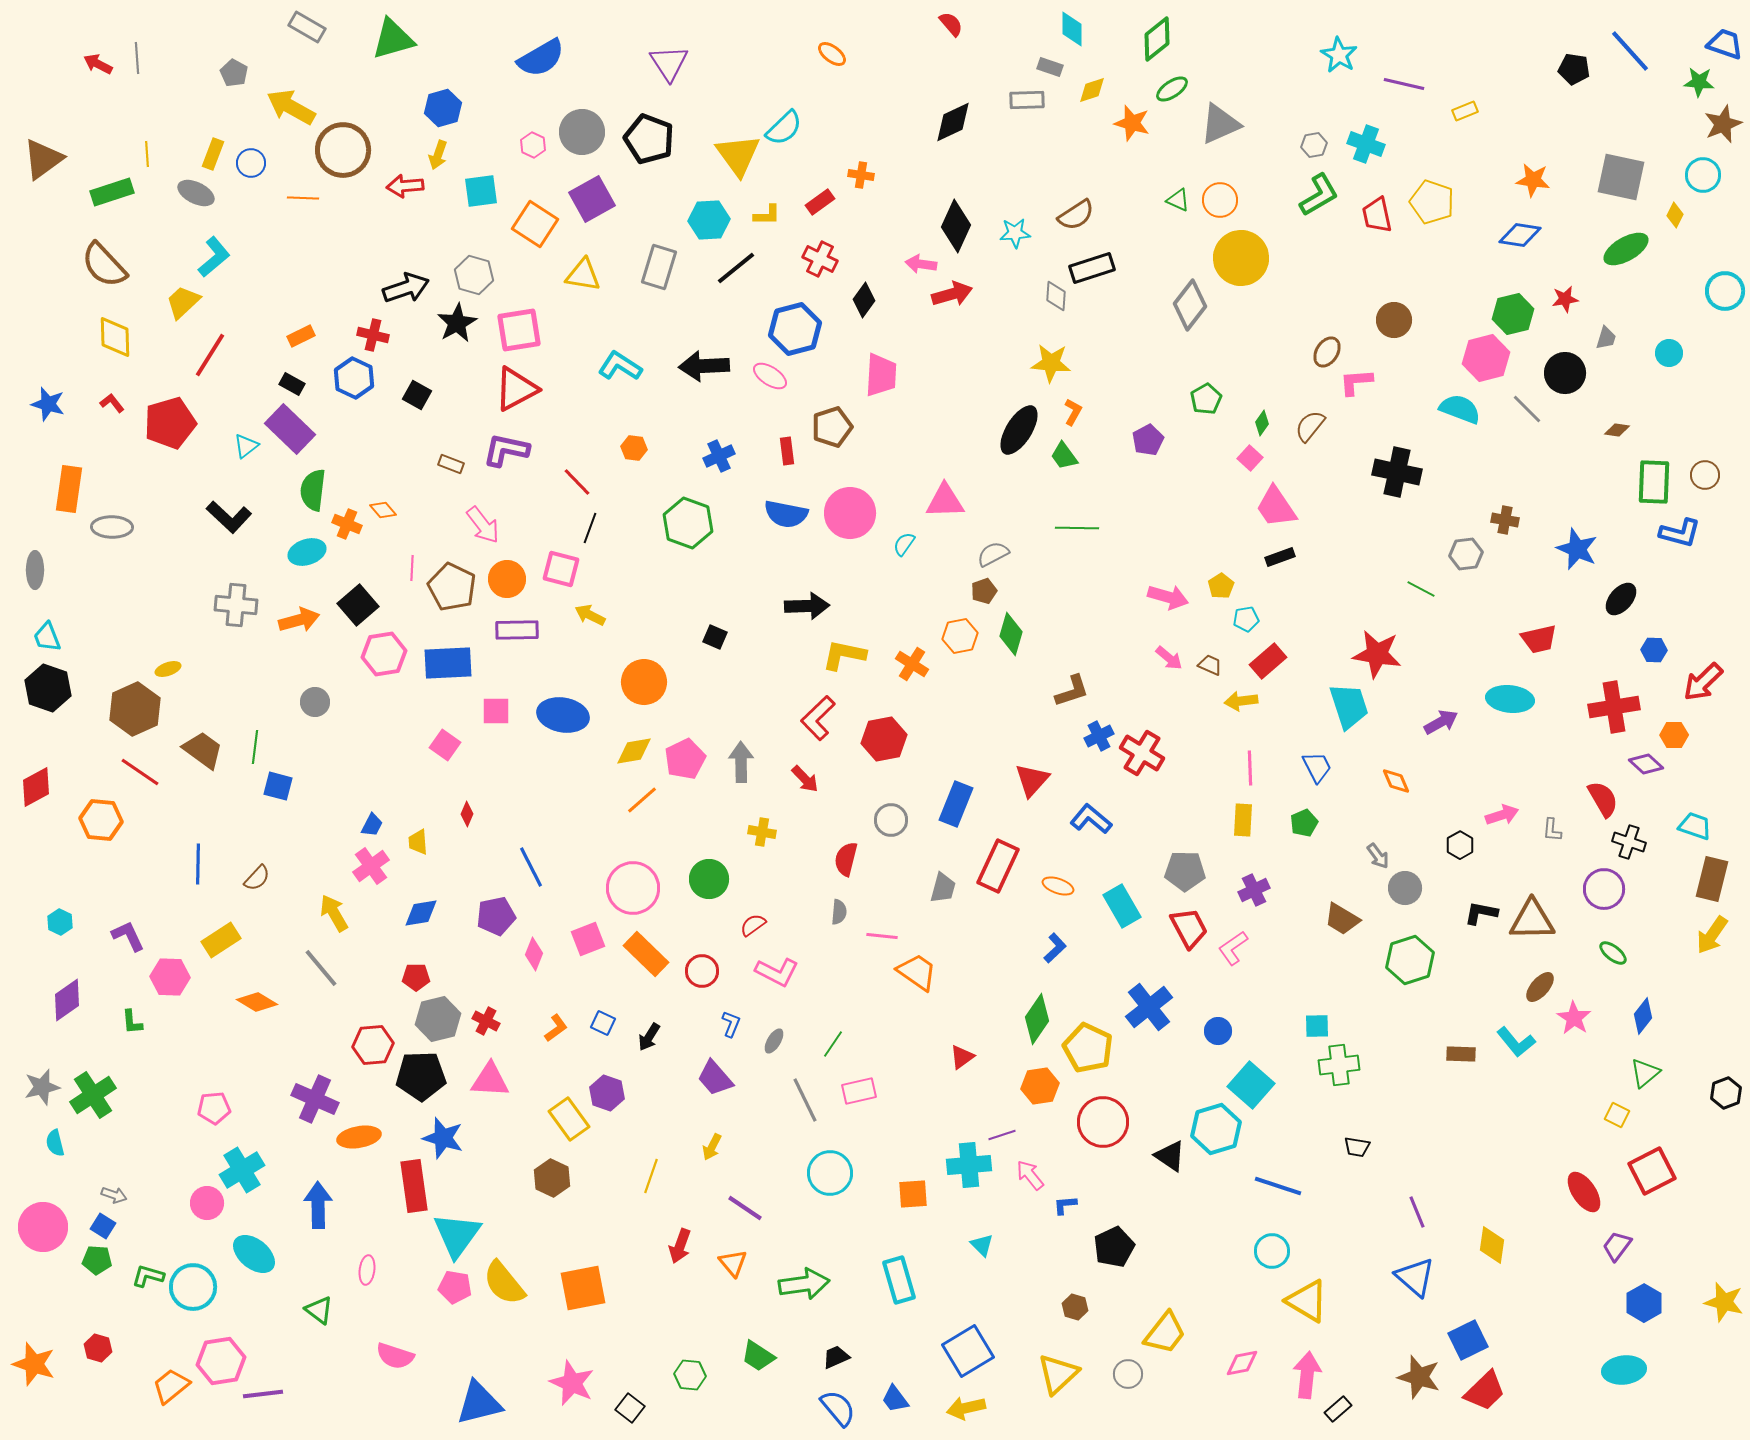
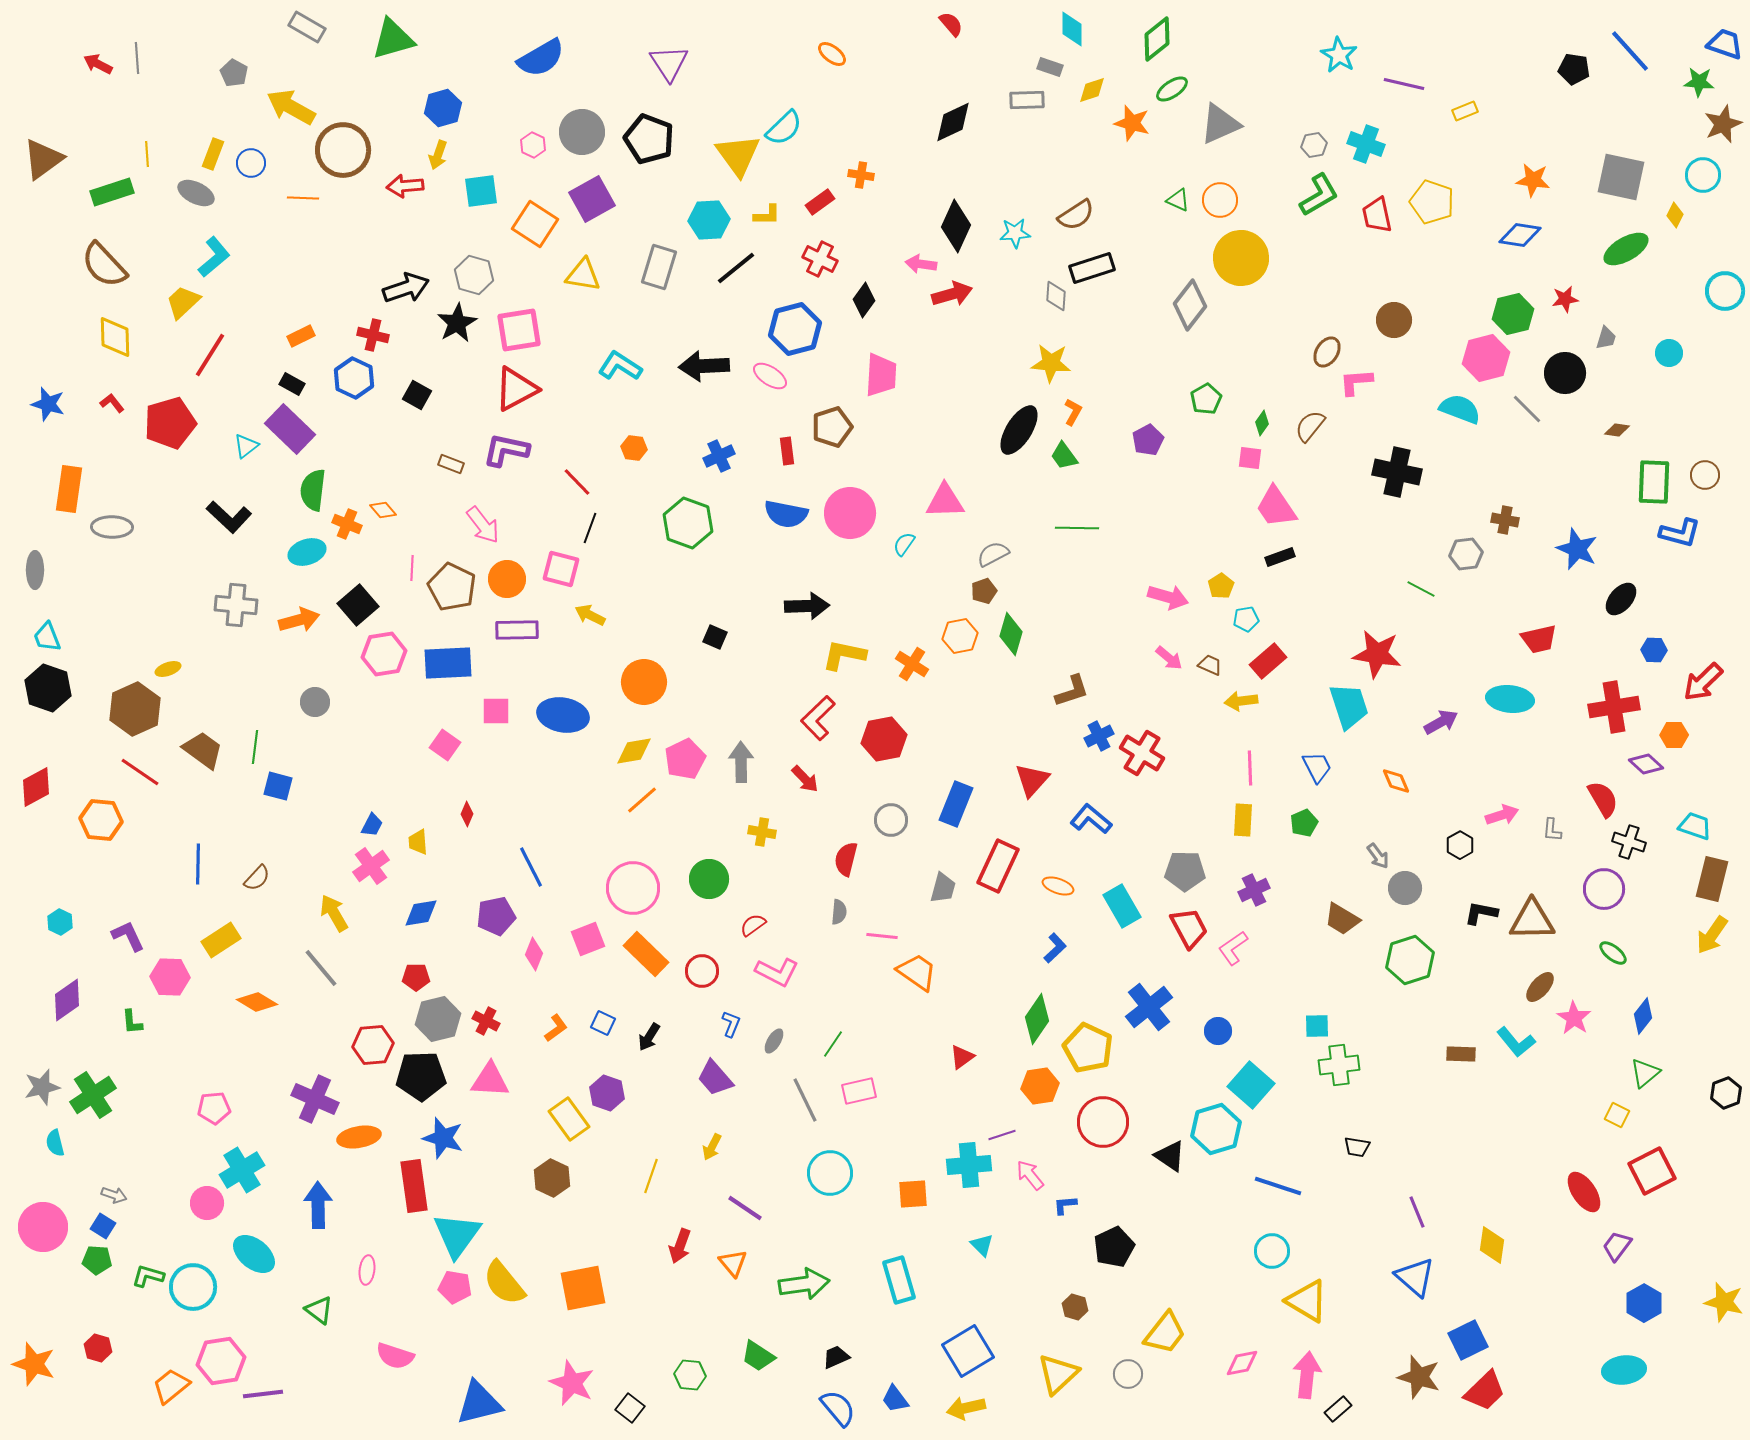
pink square at (1250, 458): rotated 35 degrees counterclockwise
